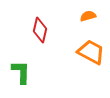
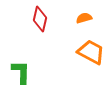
orange semicircle: moved 4 px left, 2 px down
red diamond: moved 11 px up
